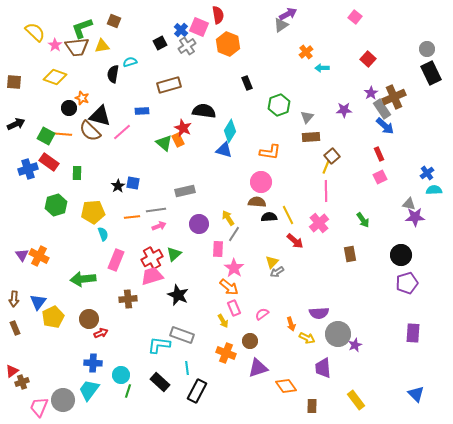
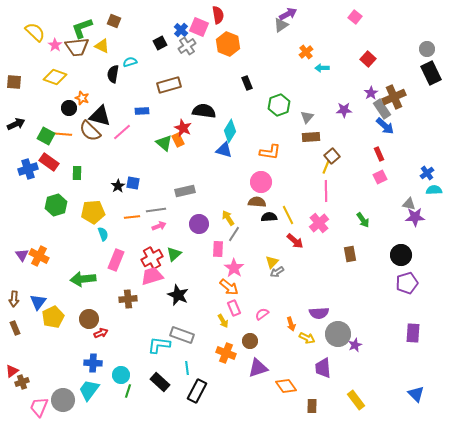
yellow triangle at (102, 46): rotated 35 degrees clockwise
